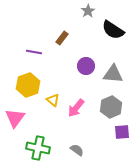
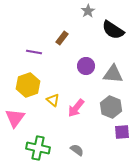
gray hexagon: rotated 15 degrees counterclockwise
